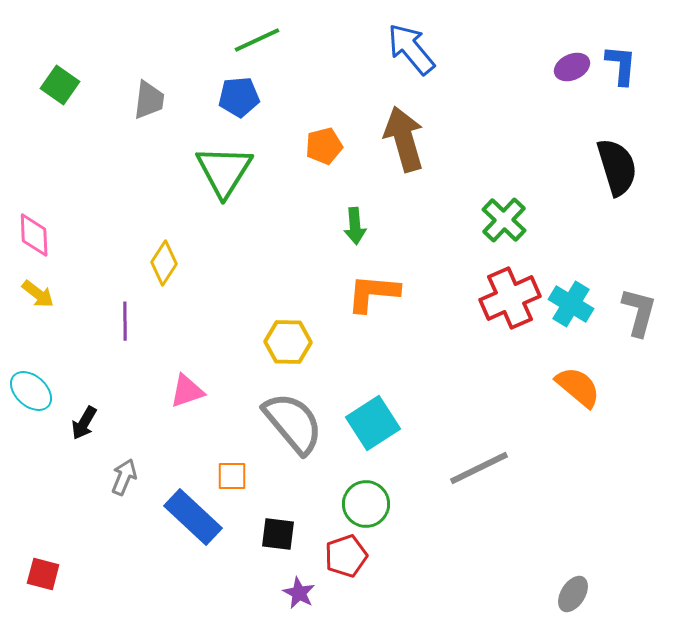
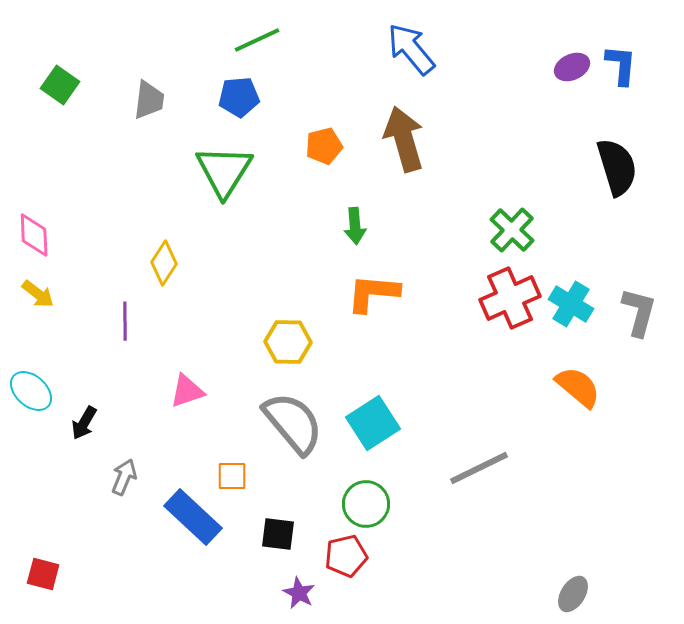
green cross: moved 8 px right, 10 px down
red pentagon: rotated 6 degrees clockwise
